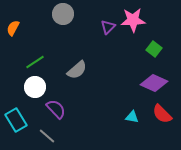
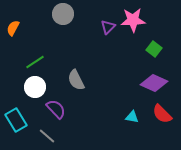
gray semicircle: moved 1 px left, 10 px down; rotated 105 degrees clockwise
